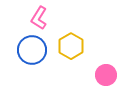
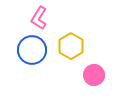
pink circle: moved 12 px left
